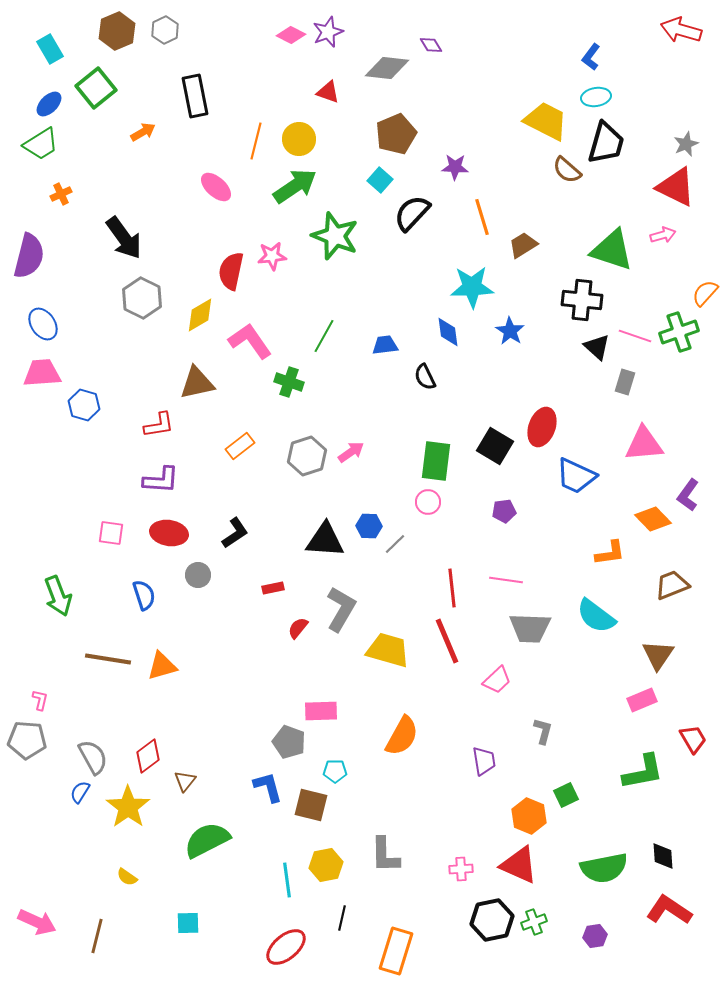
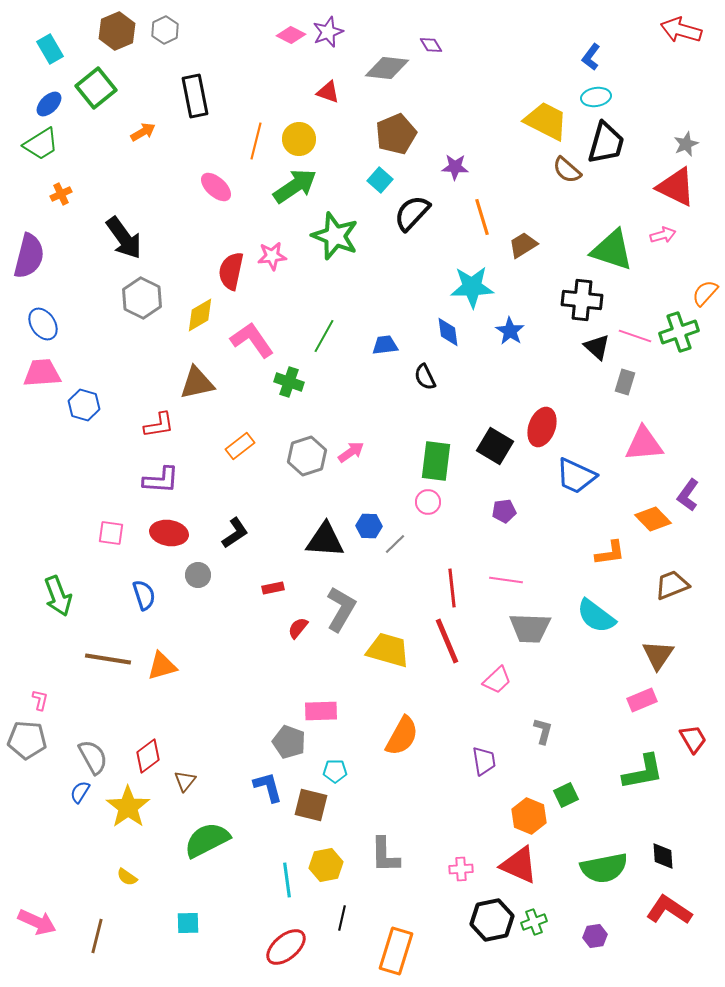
pink L-shape at (250, 341): moved 2 px right, 1 px up
